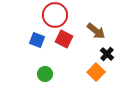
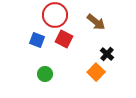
brown arrow: moved 9 px up
